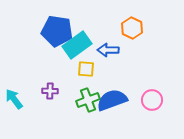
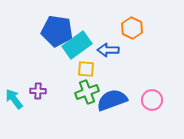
purple cross: moved 12 px left
green cross: moved 1 px left, 8 px up
